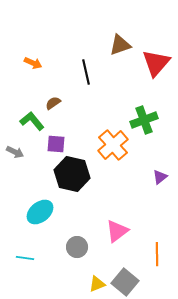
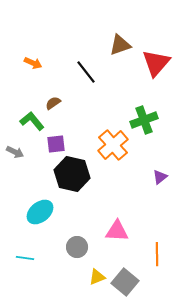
black line: rotated 25 degrees counterclockwise
purple square: rotated 12 degrees counterclockwise
pink triangle: rotated 40 degrees clockwise
yellow triangle: moved 7 px up
